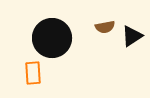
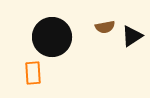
black circle: moved 1 px up
